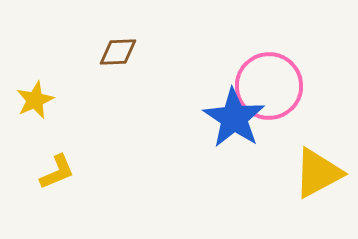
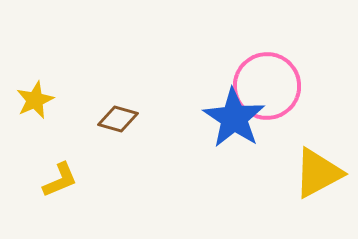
brown diamond: moved 67 px down; rotated 18 degrees clockwise
pink circle: moved 2 px left
yellow L-shape: moved 3 px right, 8 px down
